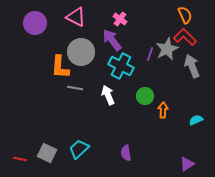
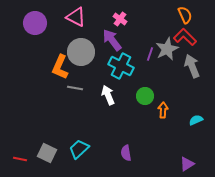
orange L-shape: rotated 20 degrees clockwise
